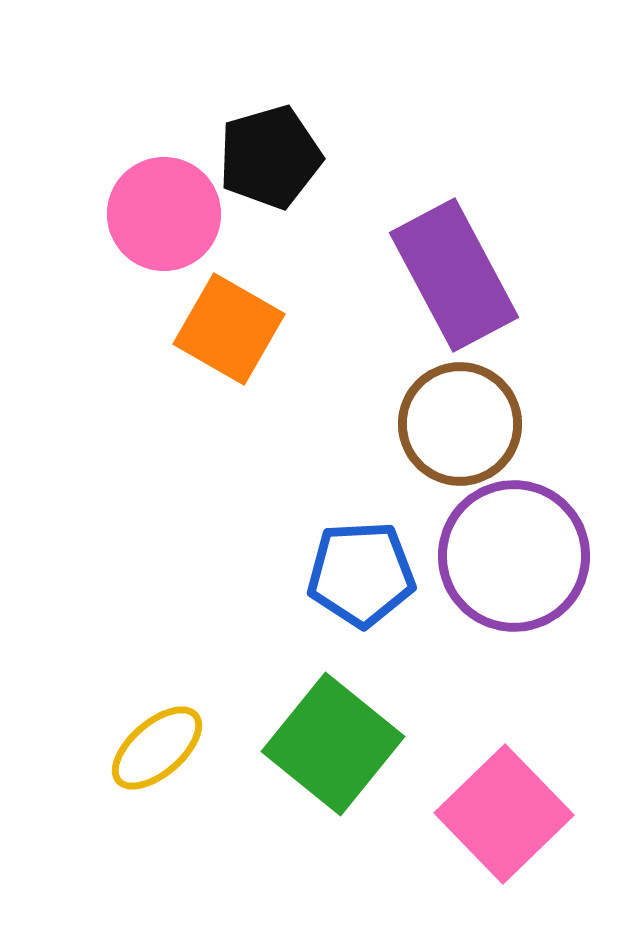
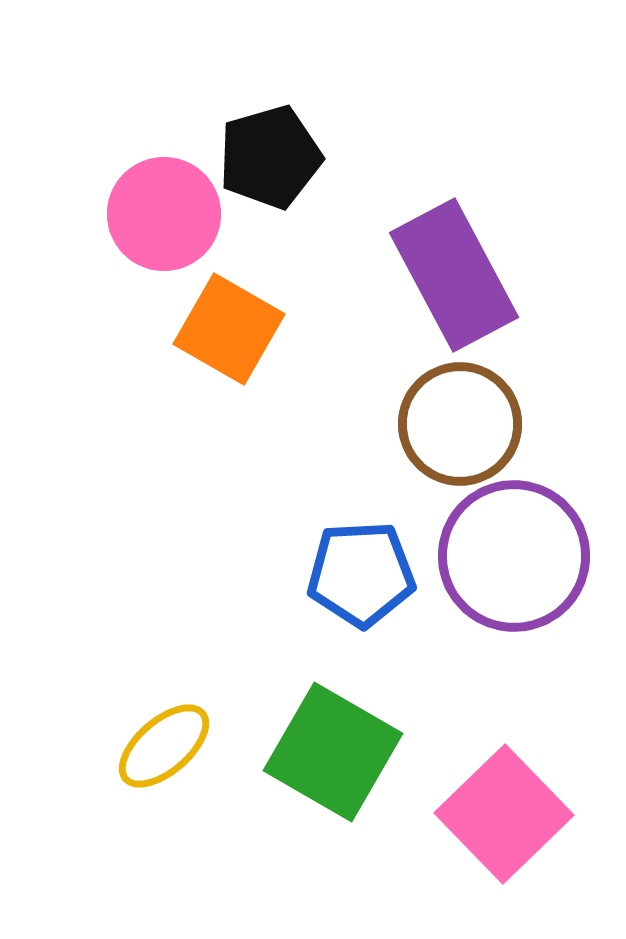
green square: moved 8 px down; rotated 9 degrees counterclockwise
yellow ellipse: moved 7 px right, 2 px up
